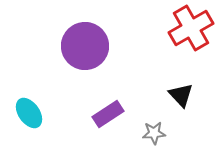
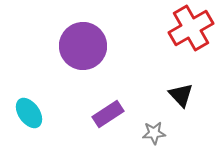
purple circle: moved 2 px left
